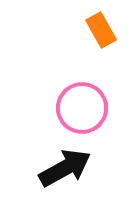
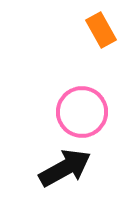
pink circle: moved 4 px down
